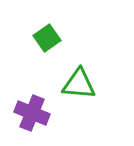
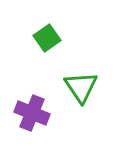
green triangle: moved 2 px right, 3 px down; rotated 51 degrees clockwise
